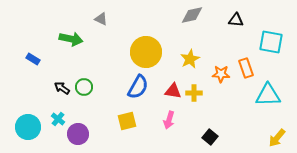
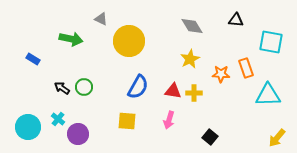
gray diamond: moved 11 px down; rotated 70 degrees clockwise
yellow circle: moved 17 px left, 11 px up
yellow square: rotated 18 degrees clockwise
